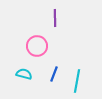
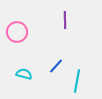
purple line: moved 10 px right, 2 px down
pink circle: moved 20 px left, 14 px up
blue line: moved 2 px right, 8 px up; rotated 21 degrees clockwise
